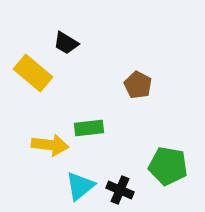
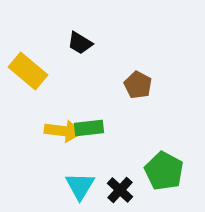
black trapezoid: moved 14 px right
yellow rectangle: moved 5 px left, 2 px up
yellow arrow: moved 13 px right, 14 px up
green pentagon: moved 4 px left, 5 px down; rotated 18 degrees clockwise
cyan triangle: rotated 20 degrees counterclockwise
black cross: rotated 20 degrees clockwise
